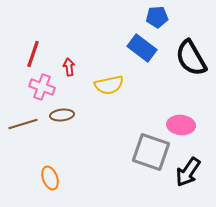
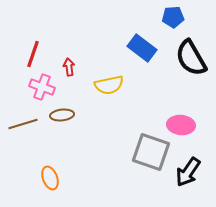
blue pentagon: moved 16 px right
